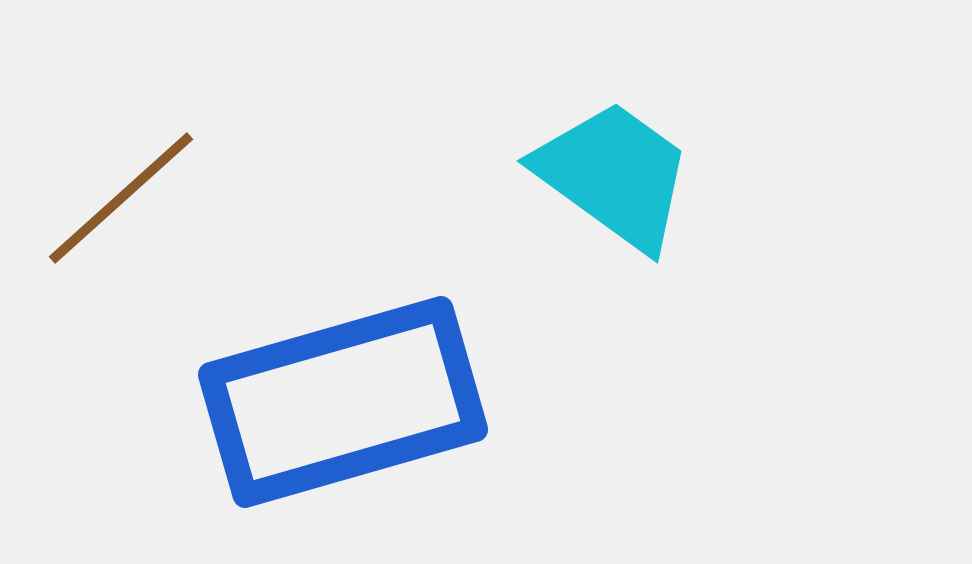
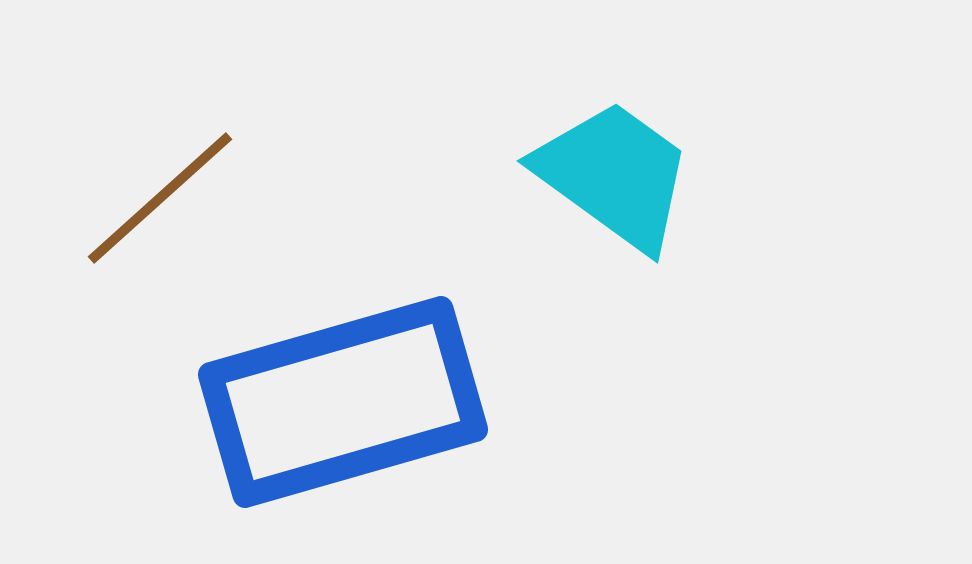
brown line: moved 39 px right
